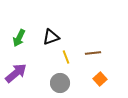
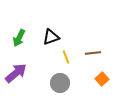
orange square: moved 2 px right
